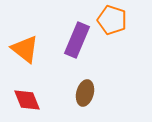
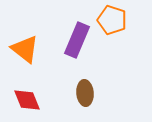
brown ellipse: rotated 20 degrees counterclockwise
